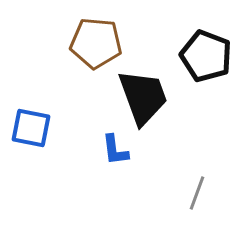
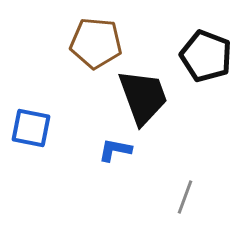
blue L-shape: rotated 108 degrees clockwise
gray line: moved 12 px left, 4 px down
